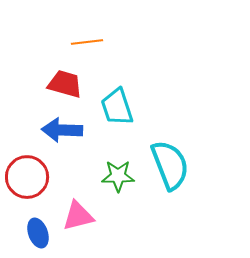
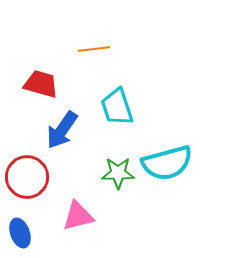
orange line: moved 7 px right, 7 px down
red trapezoid: moved 24 px left
blue arrow: rotated 57 degrees counterclockwise
cyan semicircle: moved 3 px left, 2 px up; rotated 96 degrees clockwise
green star: moved 3 px up
blue ellipse: moved 18 px left
